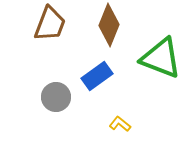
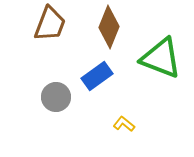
brown diamond: moved 2 px down
yellow L-shape: moved 4 px right
